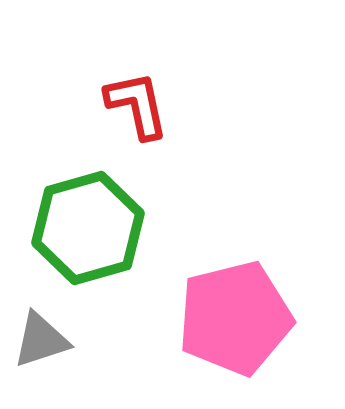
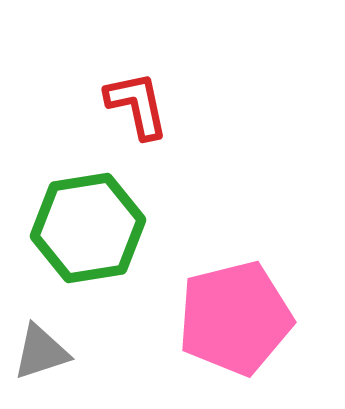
green hexagon: rotated 7 degrees clockwise
gray triangle: moved 12 px down
